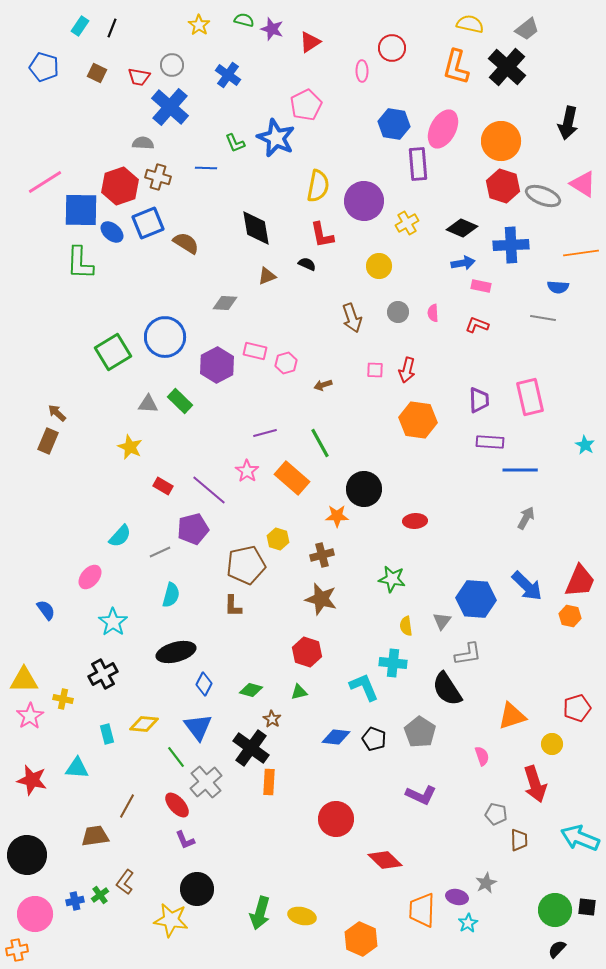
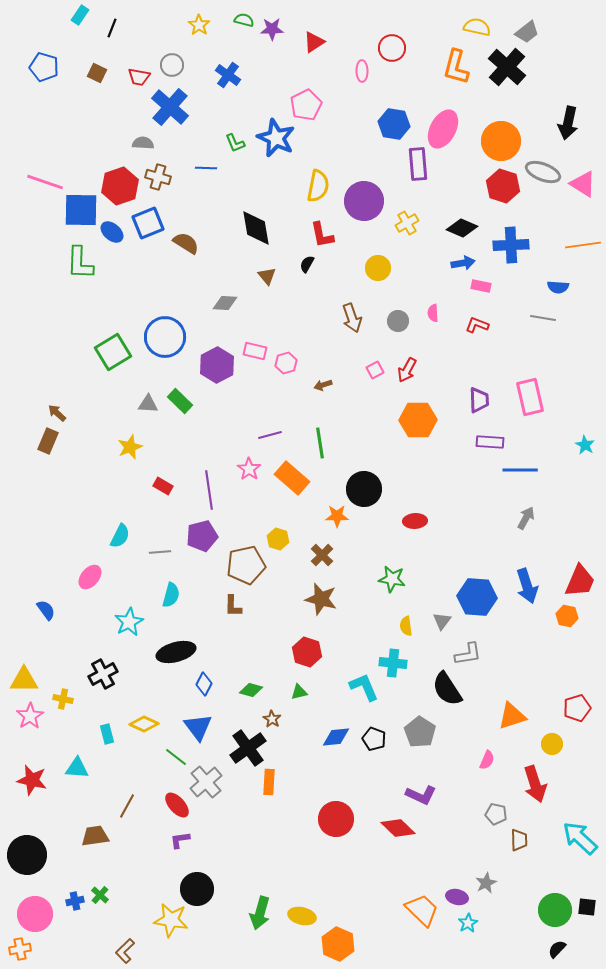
yellow semicircle at (470, 24): moved 7 px right, 3 px down
cyan rectangle at (80, 26): moved 11 px up
purple star at (272, 29): rotated 20 degrees counterclockwise
gray trapezoid at (527, 29): moved 3 px down
red triangle at (310, 42): moved 4 px right
pink line at (45, 182): rotated 51 degrees clockwise
gray ellipse at (543, 196): moved 24 px up
orange line at (581, 253): moved 2 px right, 8 px up
black semicircle at (307, 264): rotated 84 degrees counterclockwise
yellow circle at (379, 266): moved 1 px left, 2 px down
brown triangle at (267, 276): rotated 48 degrees counterclockwise
gray circle at (398, 312): moved 9 px down
pink square at (375, 370): rotated 30 degrees counterclockwise
red arrow at (407, 370): rotated 15 degrees clockwise
orange hexagon at (418, 420): rotated 9 degrees counterclockwise
purple line at (265, 433): moved 5 px right, 2 px down
green line at (320, 443): rotated 20 degrees clockwise
yellow star at (130, 447): rotated 25 degrees clockwise
pink star at (247, 471): moved 2 px right, 2 px up
purple line at (209, 490): rotated 42 degrees clockwise
purple pentagon at (193, 529): moved 9 px right, 7 px down
cyan semicircle at (120, 536): rotated 15 degrees counterclockwise
gray line at (160, 552): rotated 20 degrees clockwise
brown cross at (322, 555): rotated 30 degrees counterclockwise
blue arrow at (527, 586): rotated 28 degrees clockwise
blue hexagon at (476, 599): moved 1 px right, 2 px up
orange hexagon at (570, 616): moved 3 px left
cyan star at (113, 622): moved 16 px right; rotated 8 degrees clockwise
yellow diamond at (144, 724): rotated 20 degrees clockwise
blue diamond at (336, 737): rotated 12 degrees counterclockwise
black cross at (251, 748): moved 3 px left; rotated 18 degrees clockwise
pink semicircle at (482, 756): moved 5 px right, 4 px down; rotated 42 degrees clockwise
green line at (176, 757): rotated 15 degrees counterclockwise
cyan arrow at (580, 838): rotated 21 degrees clockwise
purple L-shape at (185, 840): moved 5 px left; rotated 105 degrees clockwise
red diamond at (385, 860): moved 13 px right, 32 px up
brown L-shape at (125, 882): moved 69 px down; rotated 10 degrees clockwise
green cross at (100, 895): rotated 12 degrees counterclockwise
orange trapezoid at (422, 910): rotated 132 degrees clockwise
orange hexagon at (361, 939): moved 23 px left, 5 px down
orange cross at (17, 950): moved 3 px right, 1 px up
